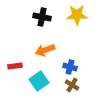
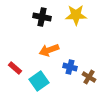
yellow star: moved 1 px left
orange arrow: moved 4 px right
red rectangle: moved 2 px down; rotated 48 degrees clockwise
brown cross: moved 17 px right, 8 px up
